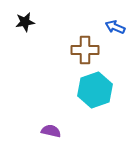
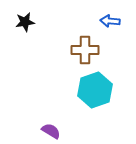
blue arrow: moved 5 px left, 6 px up; rotated 18 degrees counterclockwise
purple semicircle: rotated 18 degrees clockwise
